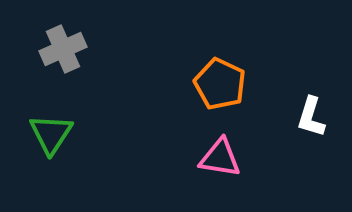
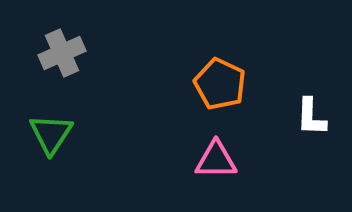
gray cross: moved 1 px left, 4 px down
white L-shape: rotated 15 degrees counterclockwise
pink triangle: moved 4 px left, 2 px down; rotated 9 degrees counterclockwise
